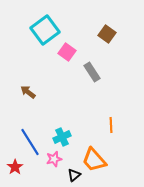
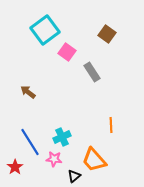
pink star: rotated 21 degrees clockwise
black triangle: moved 1 px down
